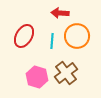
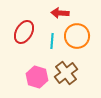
red ellipse: moved 4 px up
